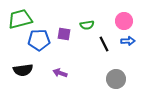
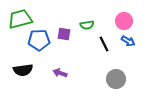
blue arrow: rotated 32 degrees clockwise
